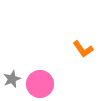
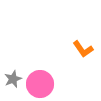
gray star: moved 1 px right
